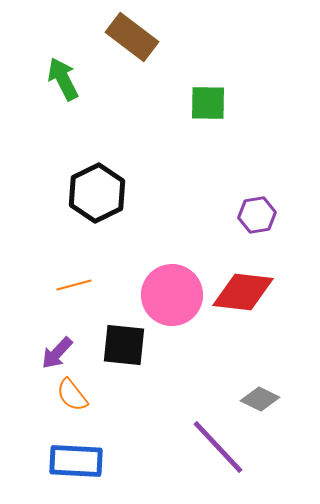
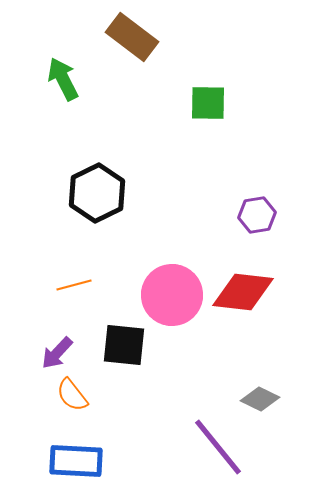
purple line: rotated 4 degrees clockwise
